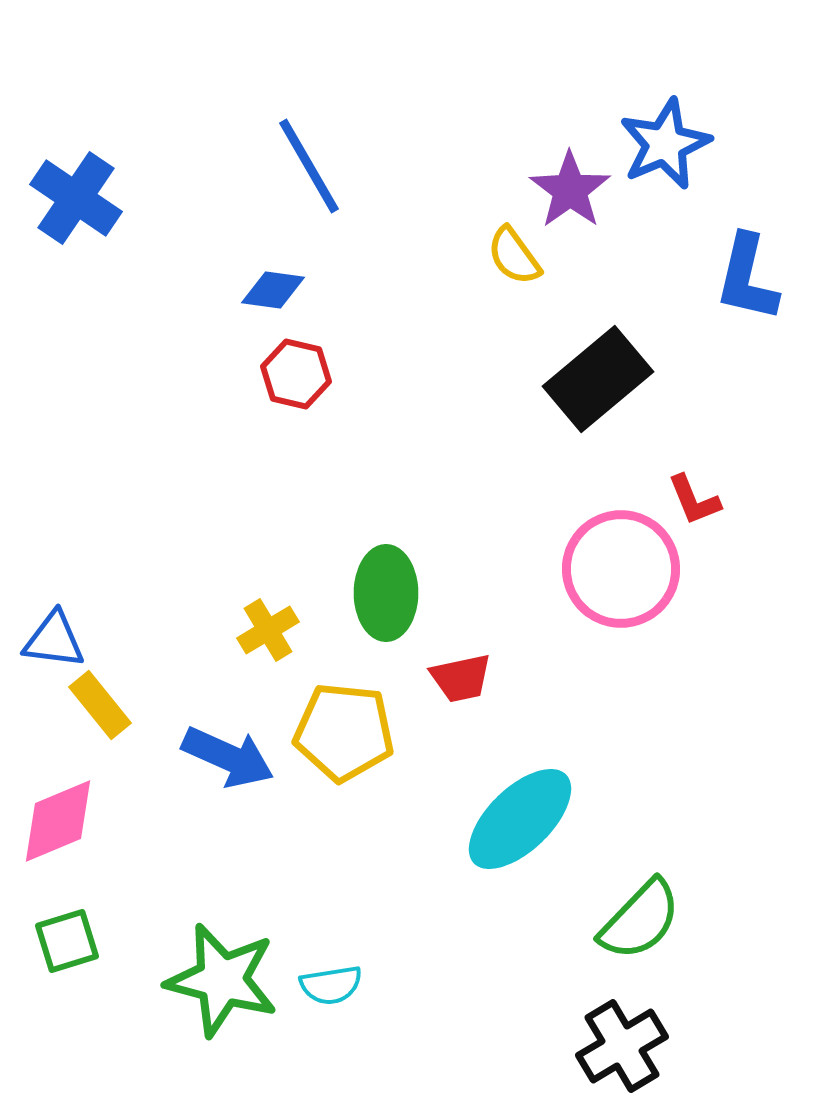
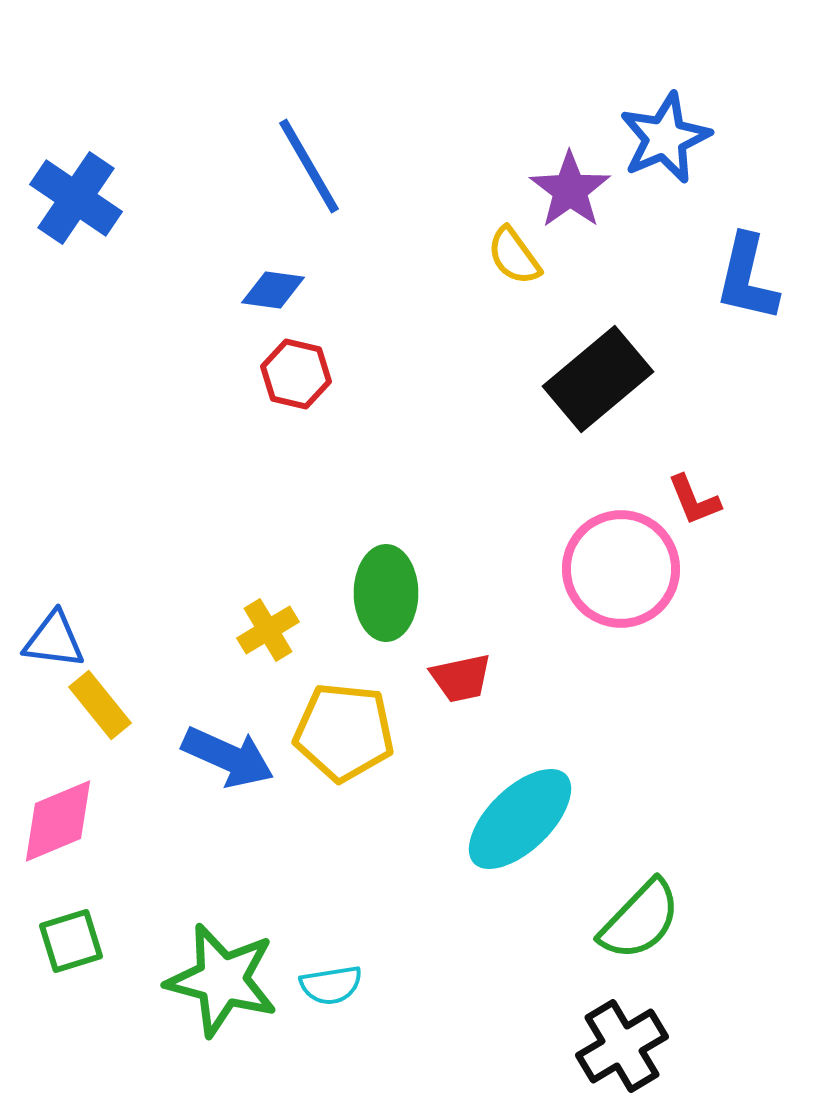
blue star: moved 6 px up
green square: moved 4 px right
